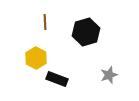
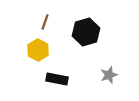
brown line: rotated 21 degrees clockwise
yellow hexagon: moved 2 px right, 8 px up
black rectangle: rotated 10 degrees counterclockwise
